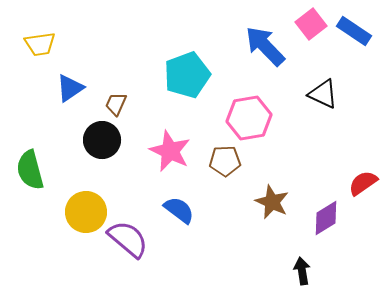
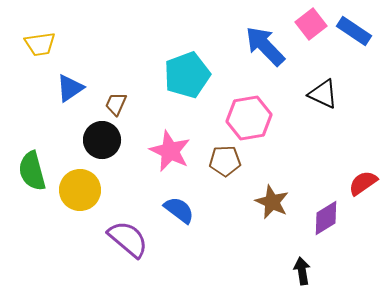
green semicircle: moved 2 px right, 1 px down
yellow circle: moved 6 px left, 22 px up
